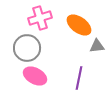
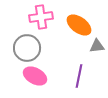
pink cross: moved 1 px right, 1 px up; rotated 10 degrees clockwise
purple line: moved 2 px up
